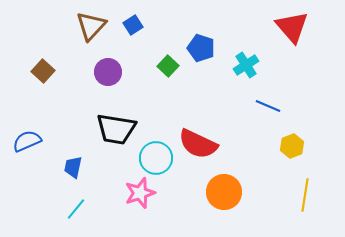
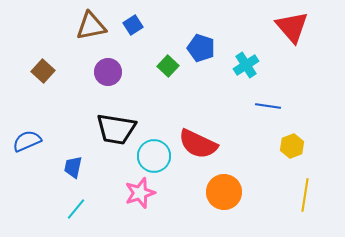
brown triangle: rotated 36 degrees clockwise
blue line: rotated 15 degrees counterclockwise
cyan circle: moved 2 px left, 2 px up
